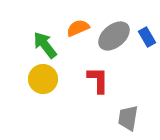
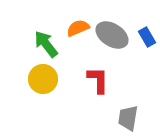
gray ellipse: moved 2 px left, 1 px up; rotated 72 degrees clockwise
green arrow: moved 1 px right, 1 px up
